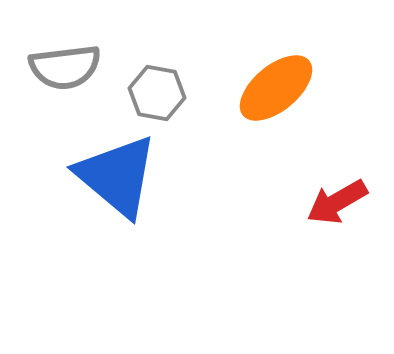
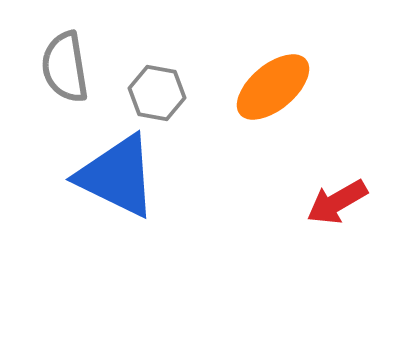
gray semicircle: rotated 88 degrees clockwise
orange ellipse: moved 3 px left, 1 px up
blue triangle: rotated 14 degrees counterclockwise
